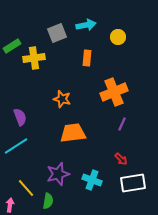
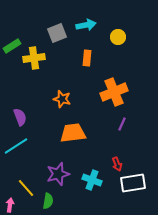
red arrow: moved 4 px left, 5 px down; rotated 24 degrees clockwise
